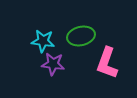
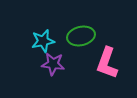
cyan star: rotated 20 degrees counterclockwise
